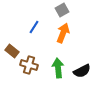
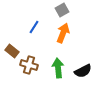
black semicircle: moved 1 px right
